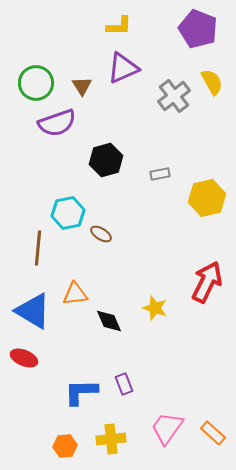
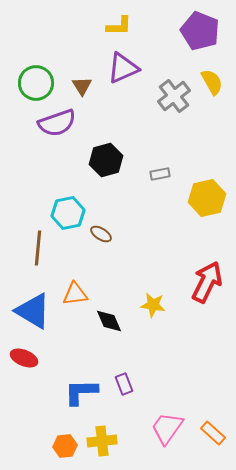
purple pentagon: moved 2 px right, 2 px down
yellow star: moved 2 px left, 3 px up; rotated 10 degrees counterclockwise
yellow cross: moved 9 px left, 2 px down
